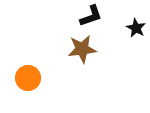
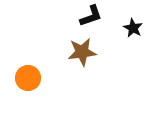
black star: moved 3 px left
brown star: moved 3 px down
